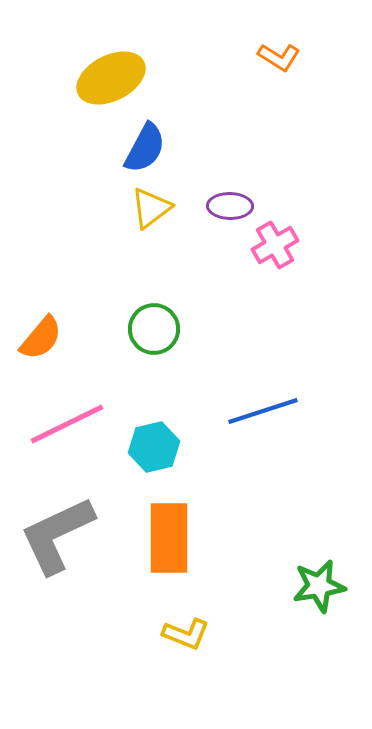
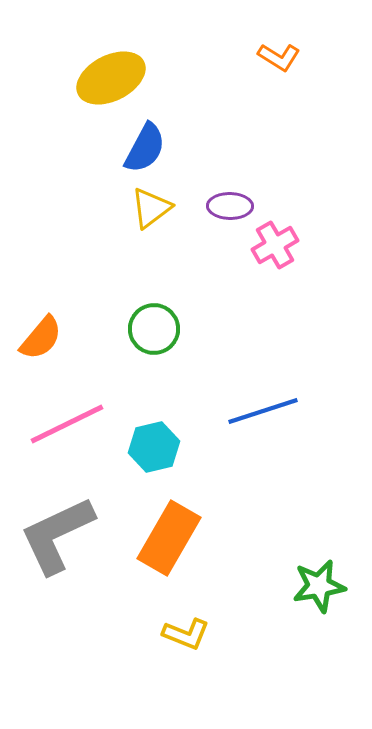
orange rectangle: rotated 30 degrees clockwise
